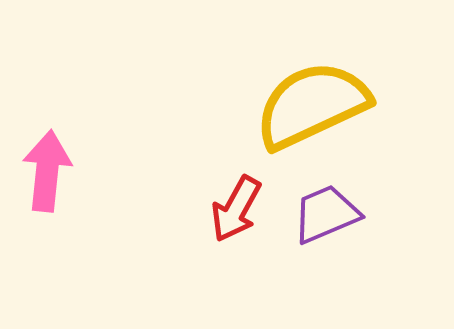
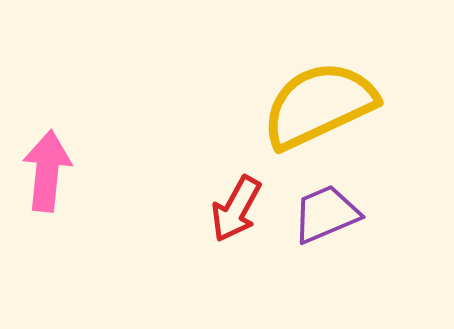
yellow semicircle: moved 7 px right
